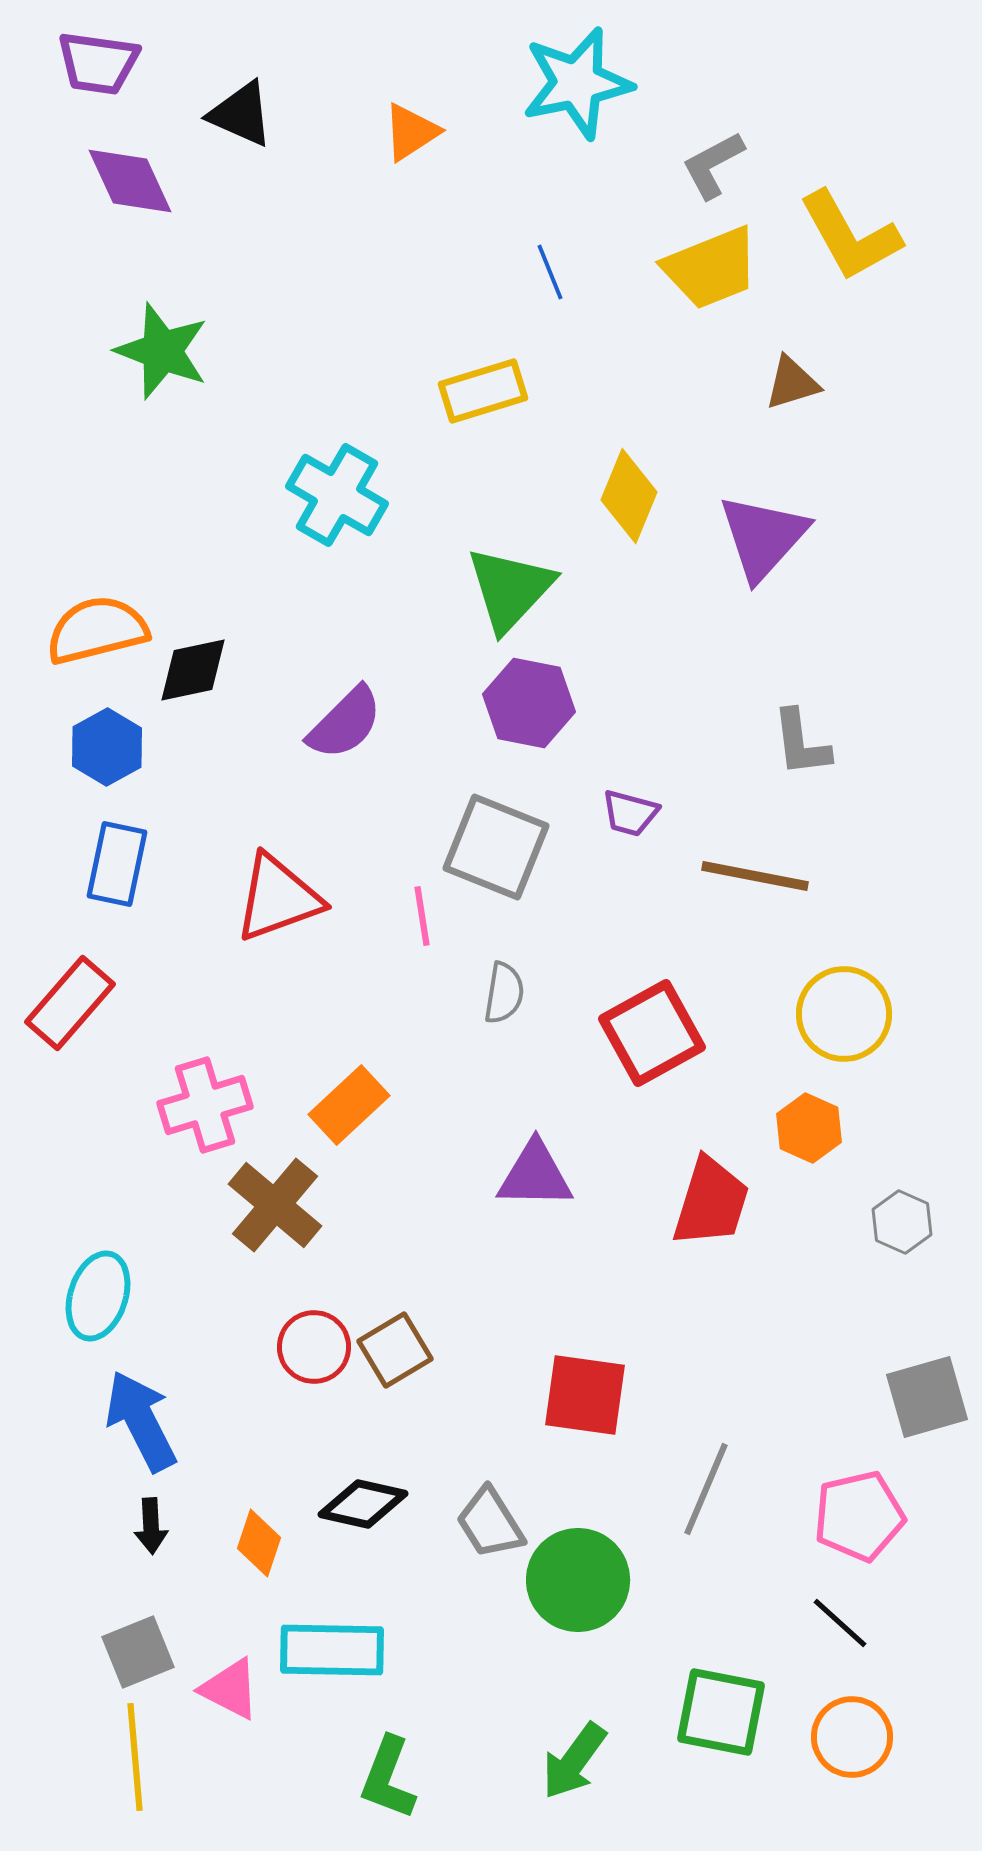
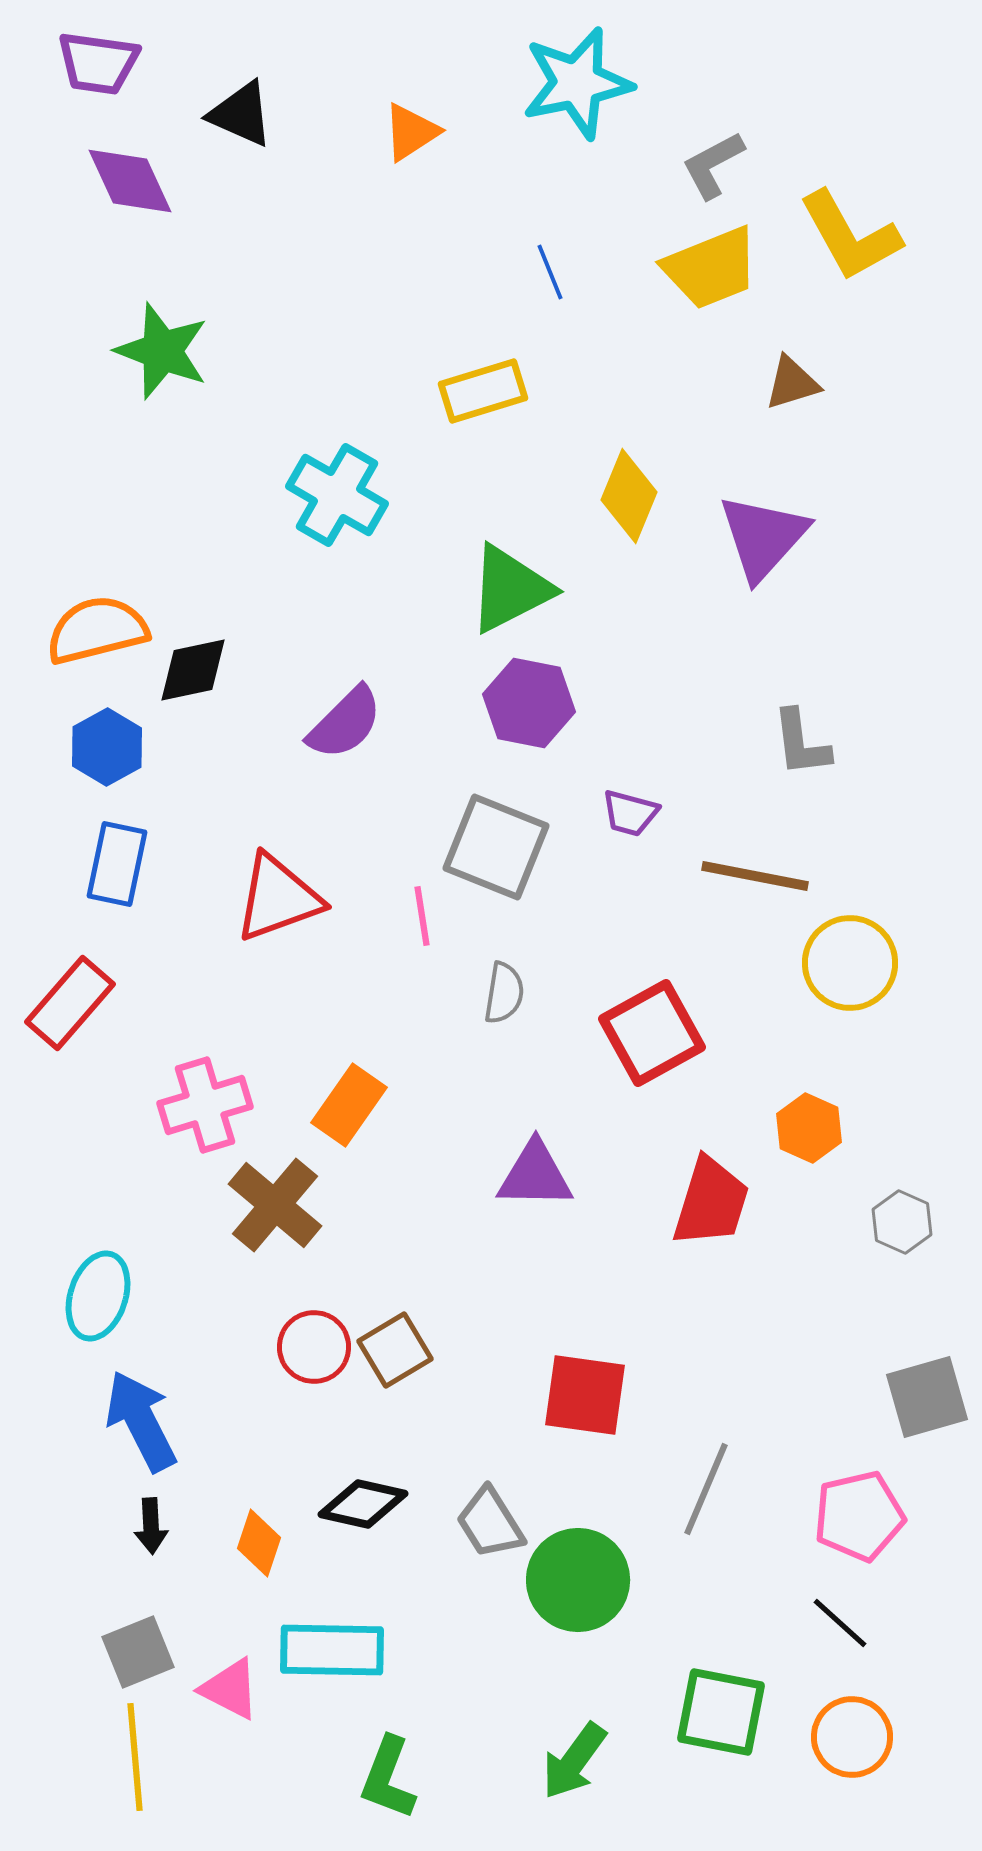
green triangle at (510, 589): rotated 20 degrees clockwise
yellow circle at (844, 1014): moved 6 px right, 51 px up
orange rectangle at (349, 1105): rotated 12 degrees counterclockwise
